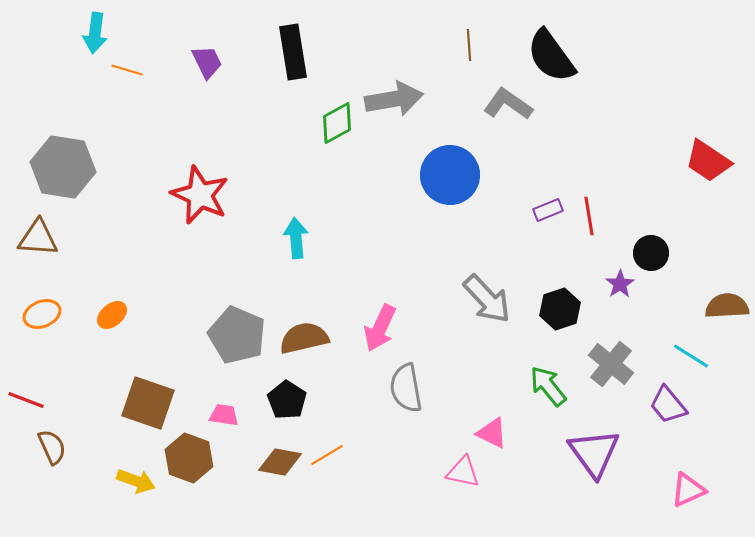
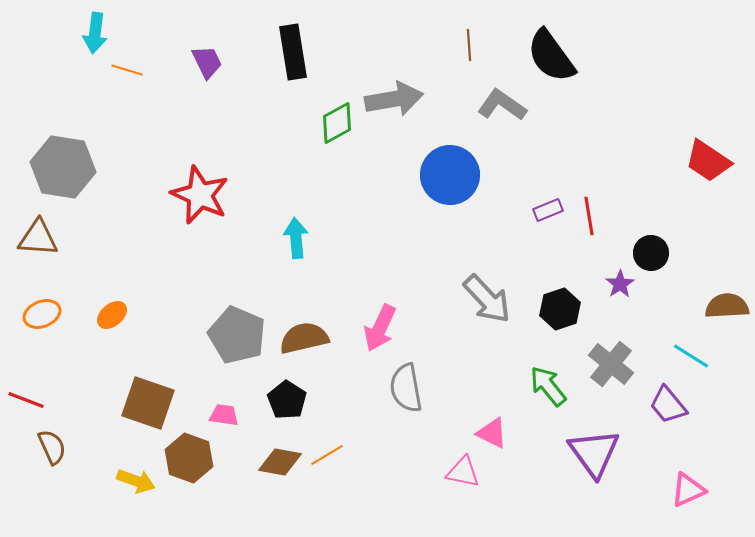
gray L-shape at (508, 104): moved 6 px left, 1 px down
